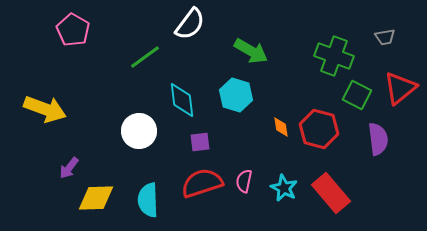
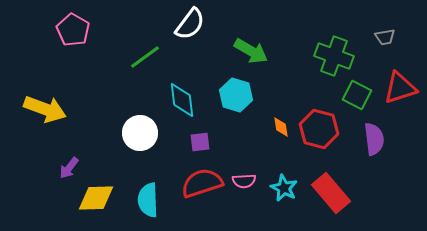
red triangle: rotated 21 degrees clockwise
white circle: moved 1 px right, 2 px down
purple semicircle: moved 4 px left
pink semicircle: rotated 105 degrees counterclockwise
